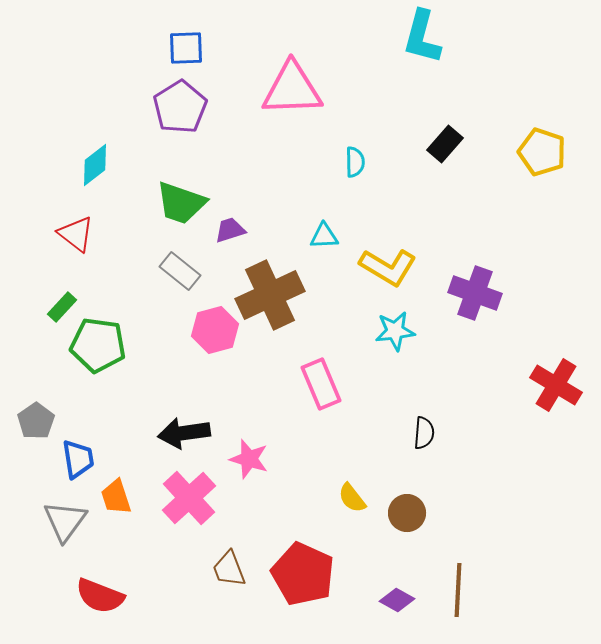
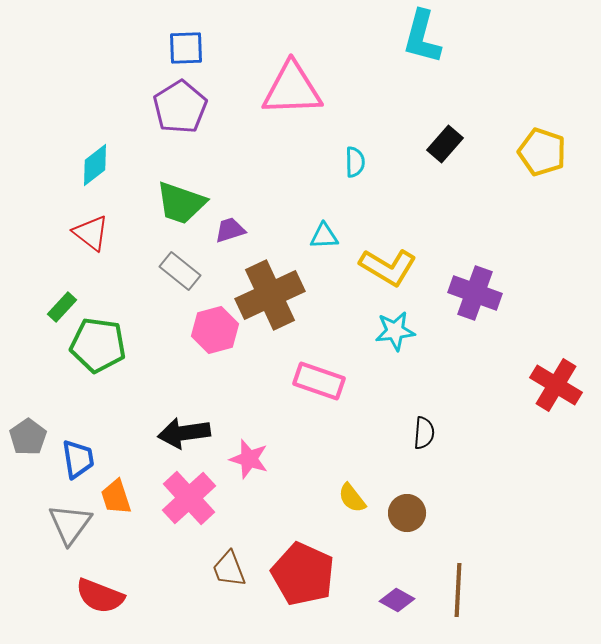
red triangle: moved 15 px right, 1 px up
pink rectangle: moved 2 px left, 3 px up; rotated 48 degrees counterclockwise
gray pentagon: moved 8 px left, 16 px down
gray triangle: moved 5 px right, 3 px down
